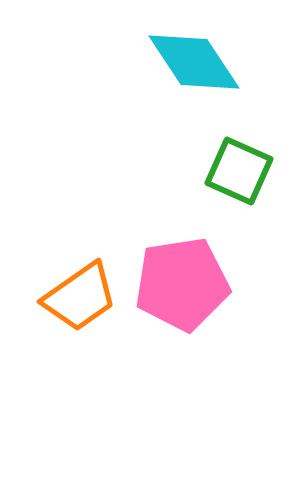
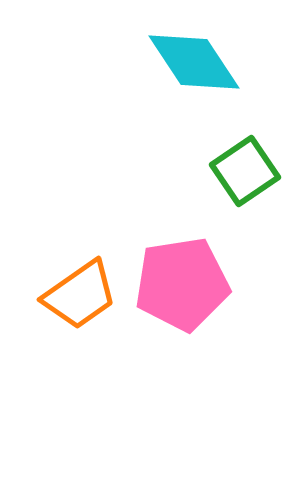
green square: moved 6 px right; rotated 32 degrees clockwise
orange trapezoid: moved 2 px up
